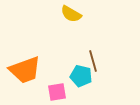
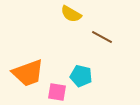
brown line: moved 9 px right, 24 px up; rotated 45 degrees counterclockwise
orange trapezoid: moved 3 px right, 3 px down
pink square: rotated 18 degrees clockwise
